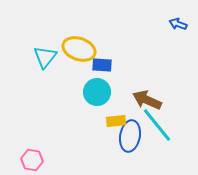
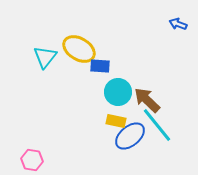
yellow ellipse: rotated 12 degrees clockwise
blue rectangle: moved 2 px left, 1 px down
cyan circle: moved 21 px right
brown arrow: rotated 20 degrees clockwise
yellow rectangle: rotated 18 degrees clockwise
blue ellipse: rotated 40 degrees clockwise
